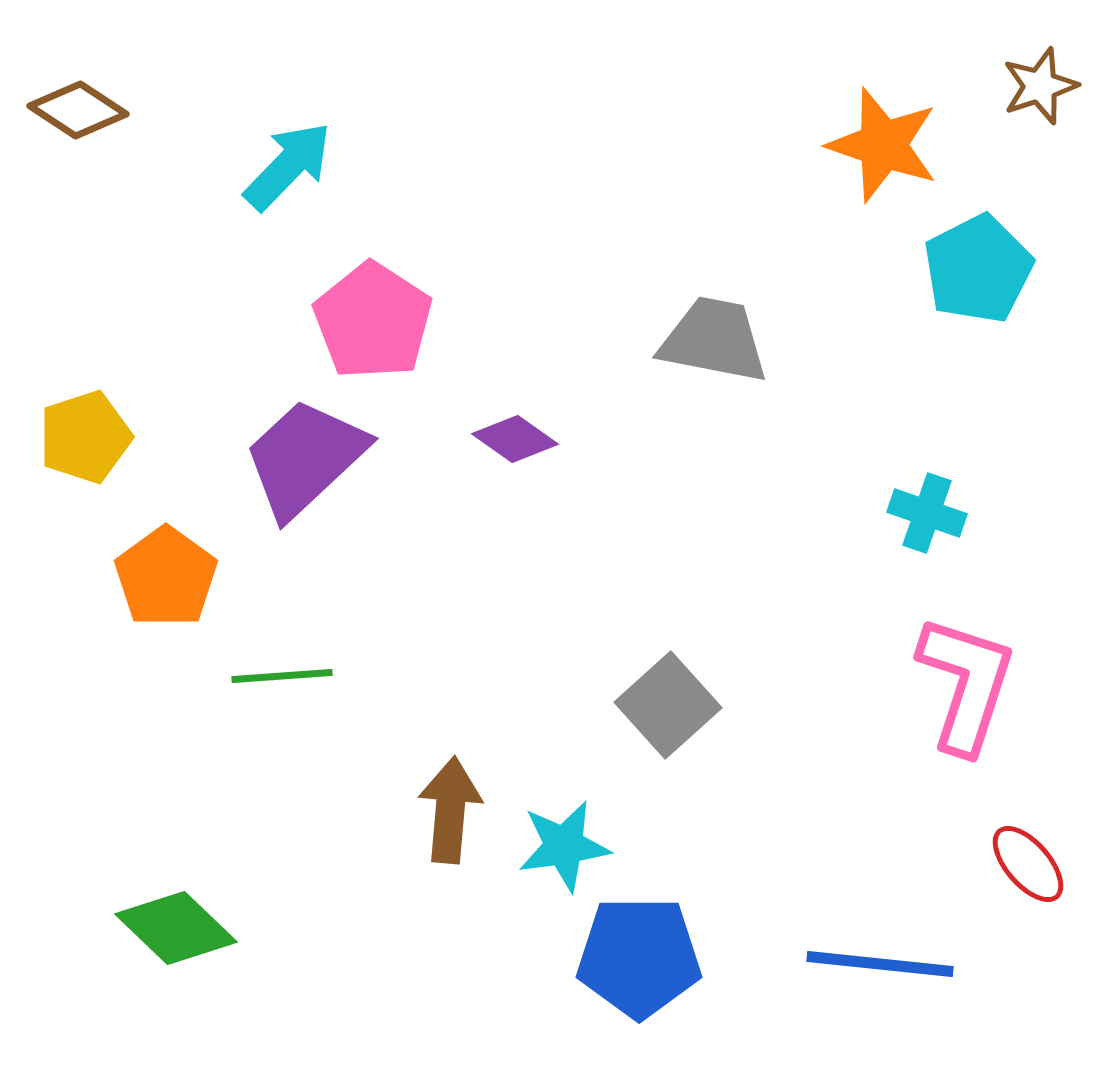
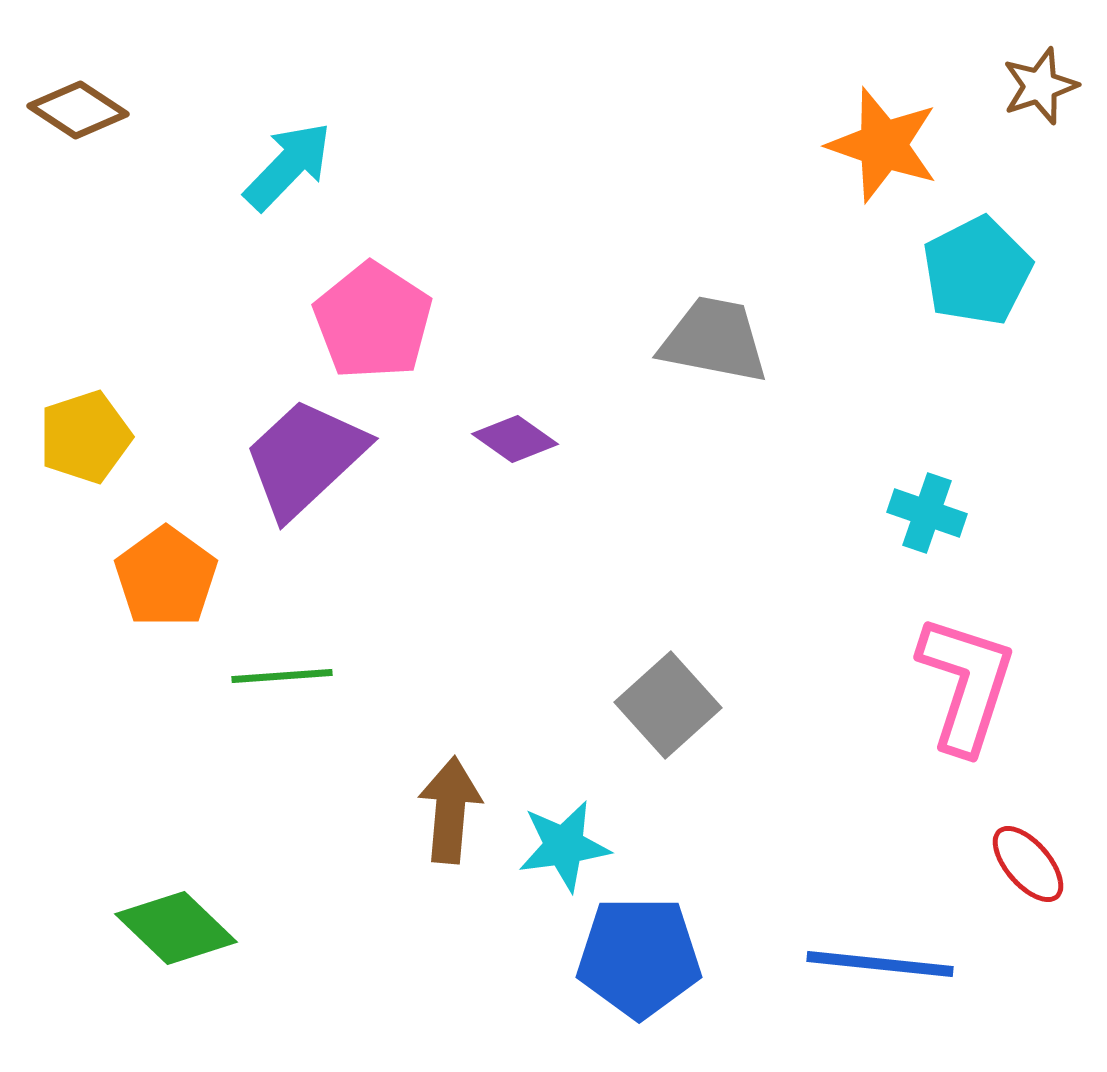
cyan pentagon: moved 1 px left, 2 px down
